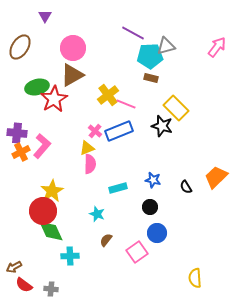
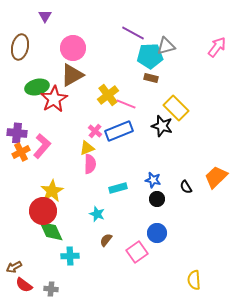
brown ellipse: rotated 20 degrees counterclockwise
black circle: moved 7 px right, 8 px up
yellow semicircle: moved 1 px left, 2 px down
